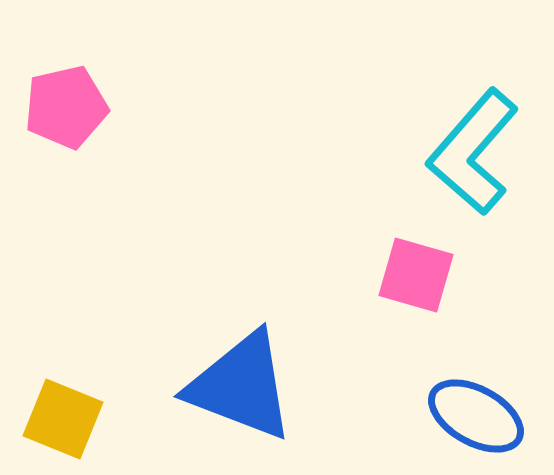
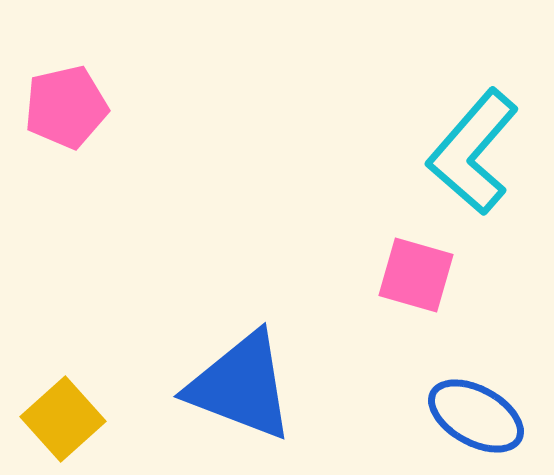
yellow square: rotated 26 degrees clockwise
